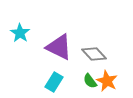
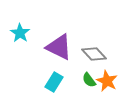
green semicircle: moved 1 px left, 1 px up
